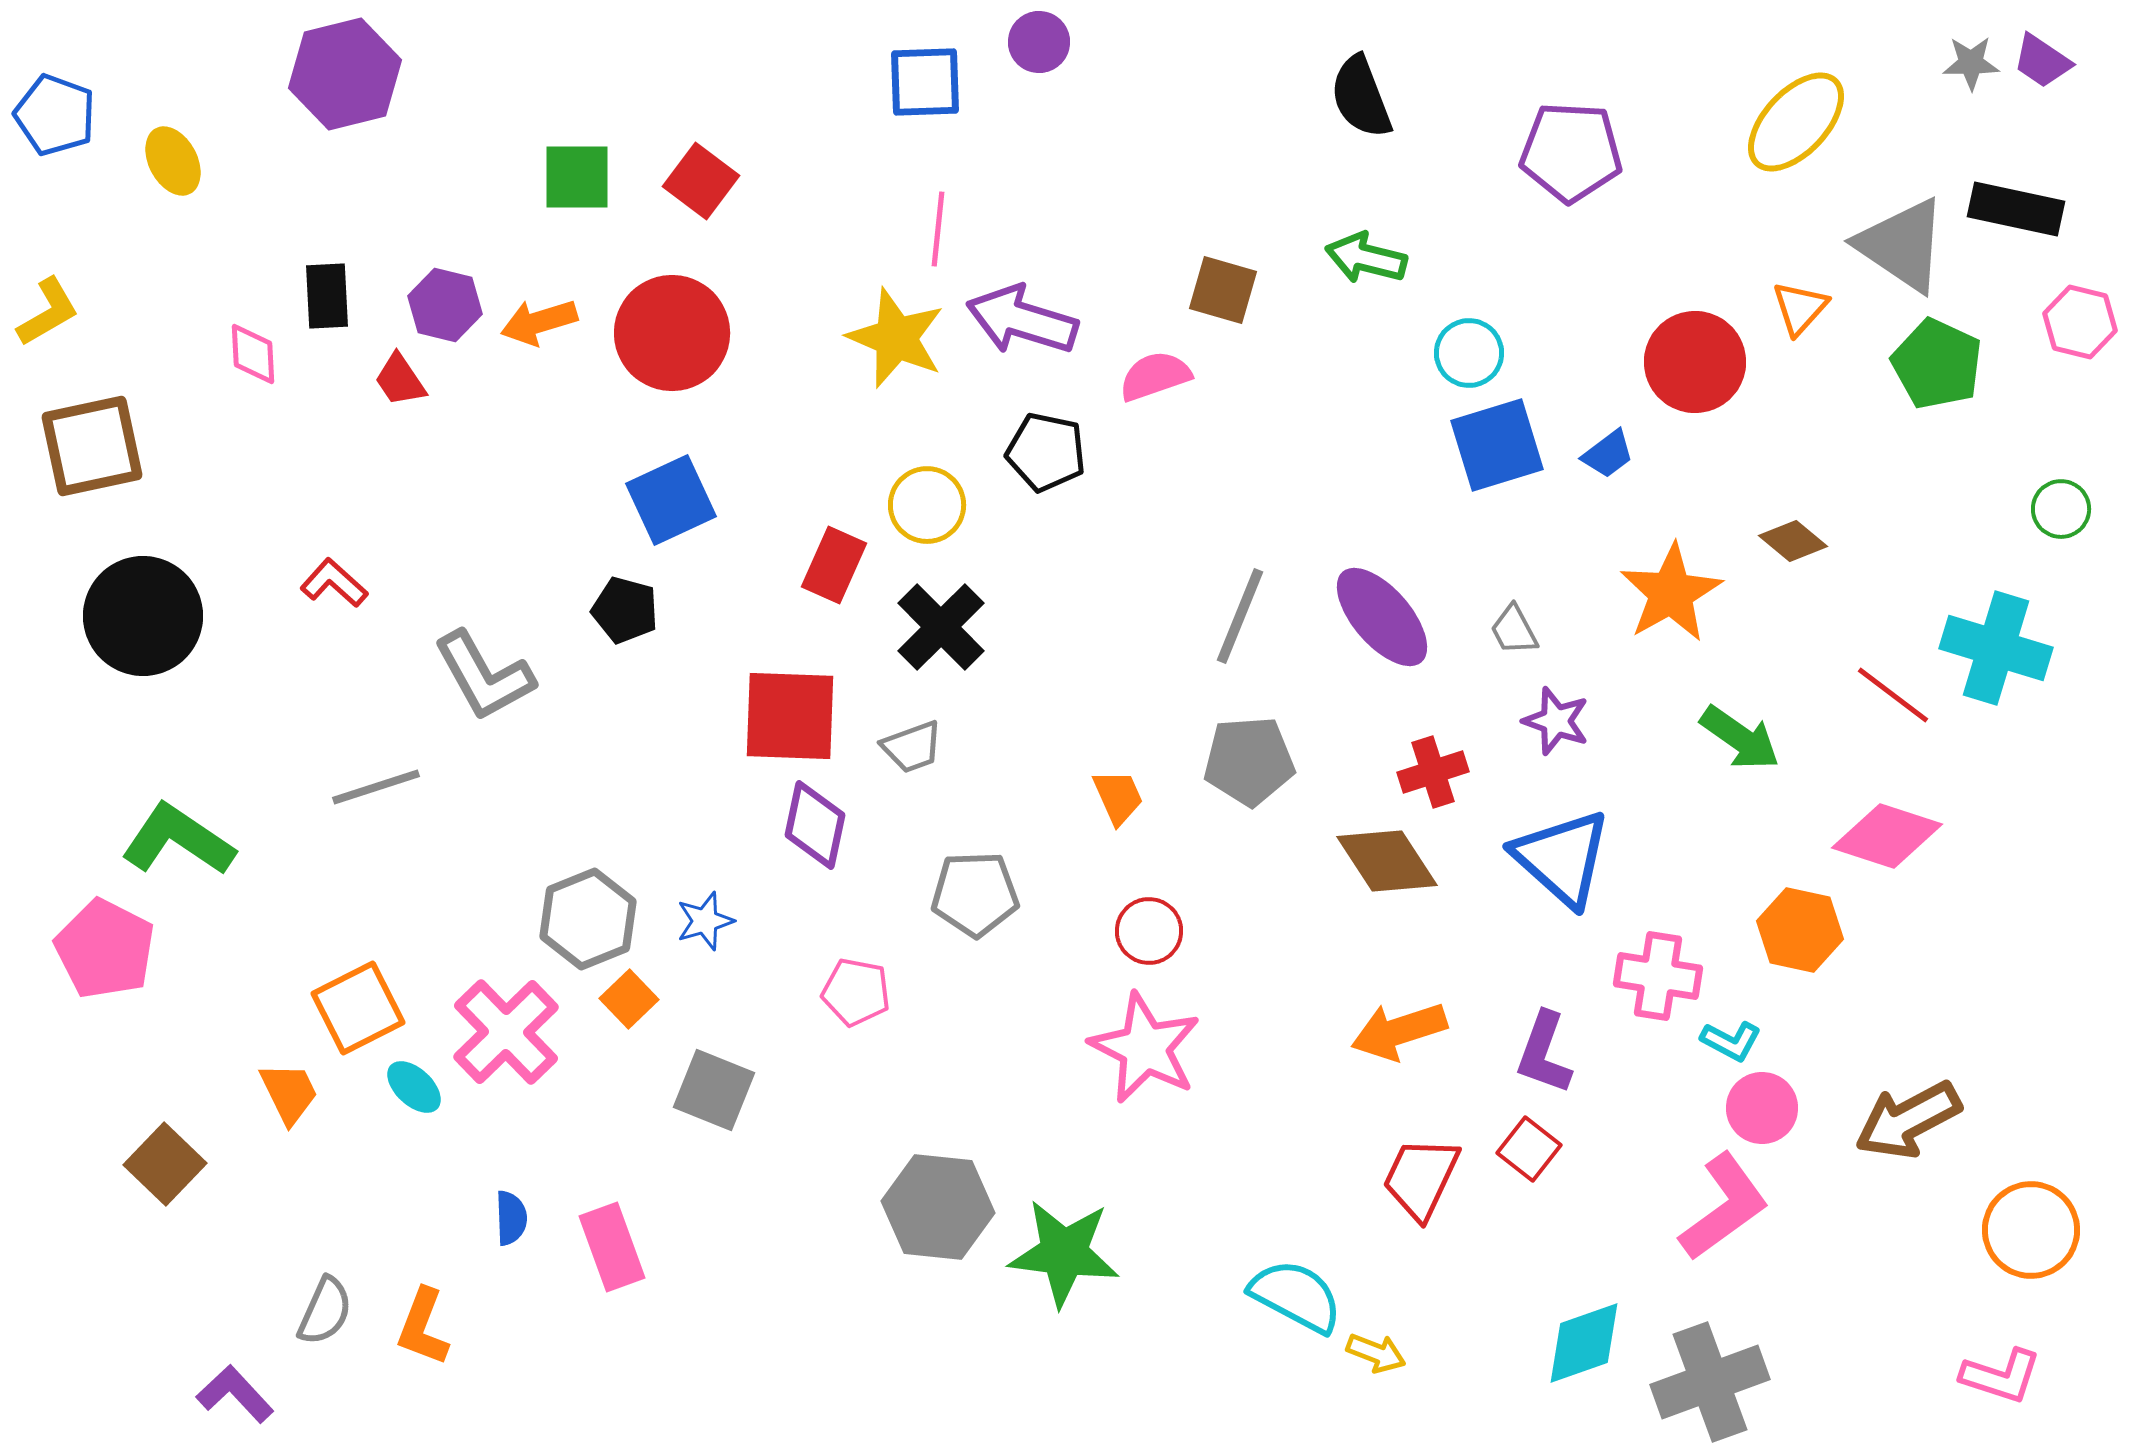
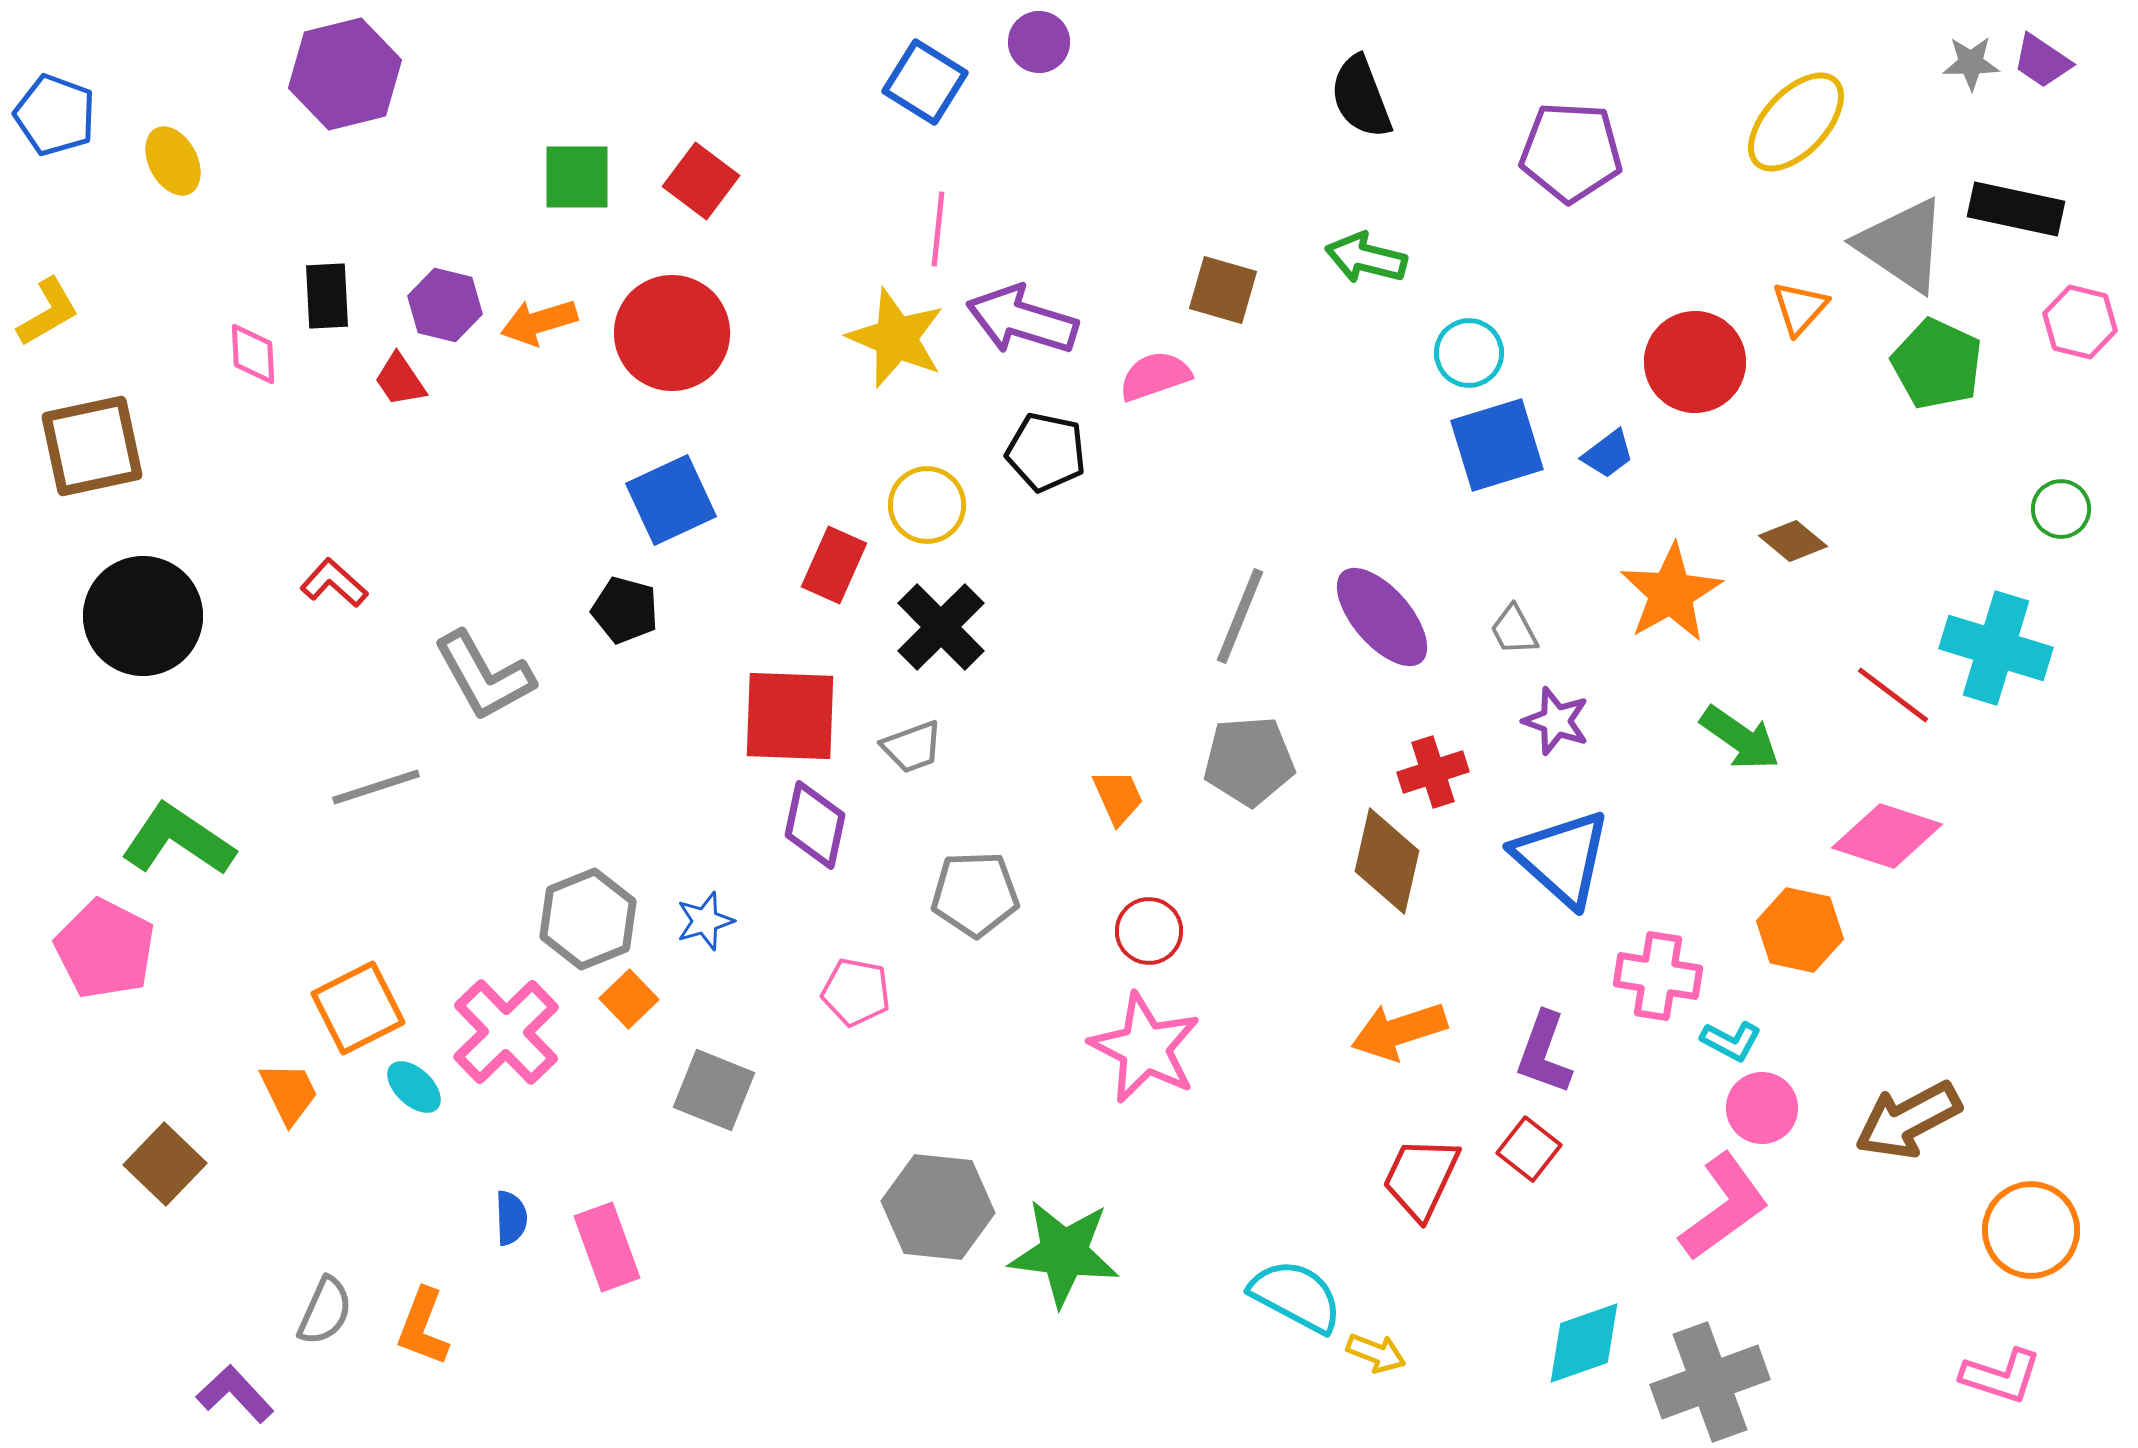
blue square at (925, 82): rotated 34 degrees clockwise
brown diamond at (1387, 861): rotated 46 degrees clockwise
pink rectangle at (612, 1247): moved 5 px left
